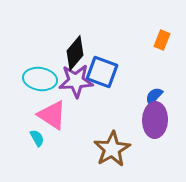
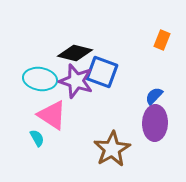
black diamond: rotated 64 degrees clockwise
purple star: rotated 20 degrees clockwise
purple ellipse: moved 3 px down
